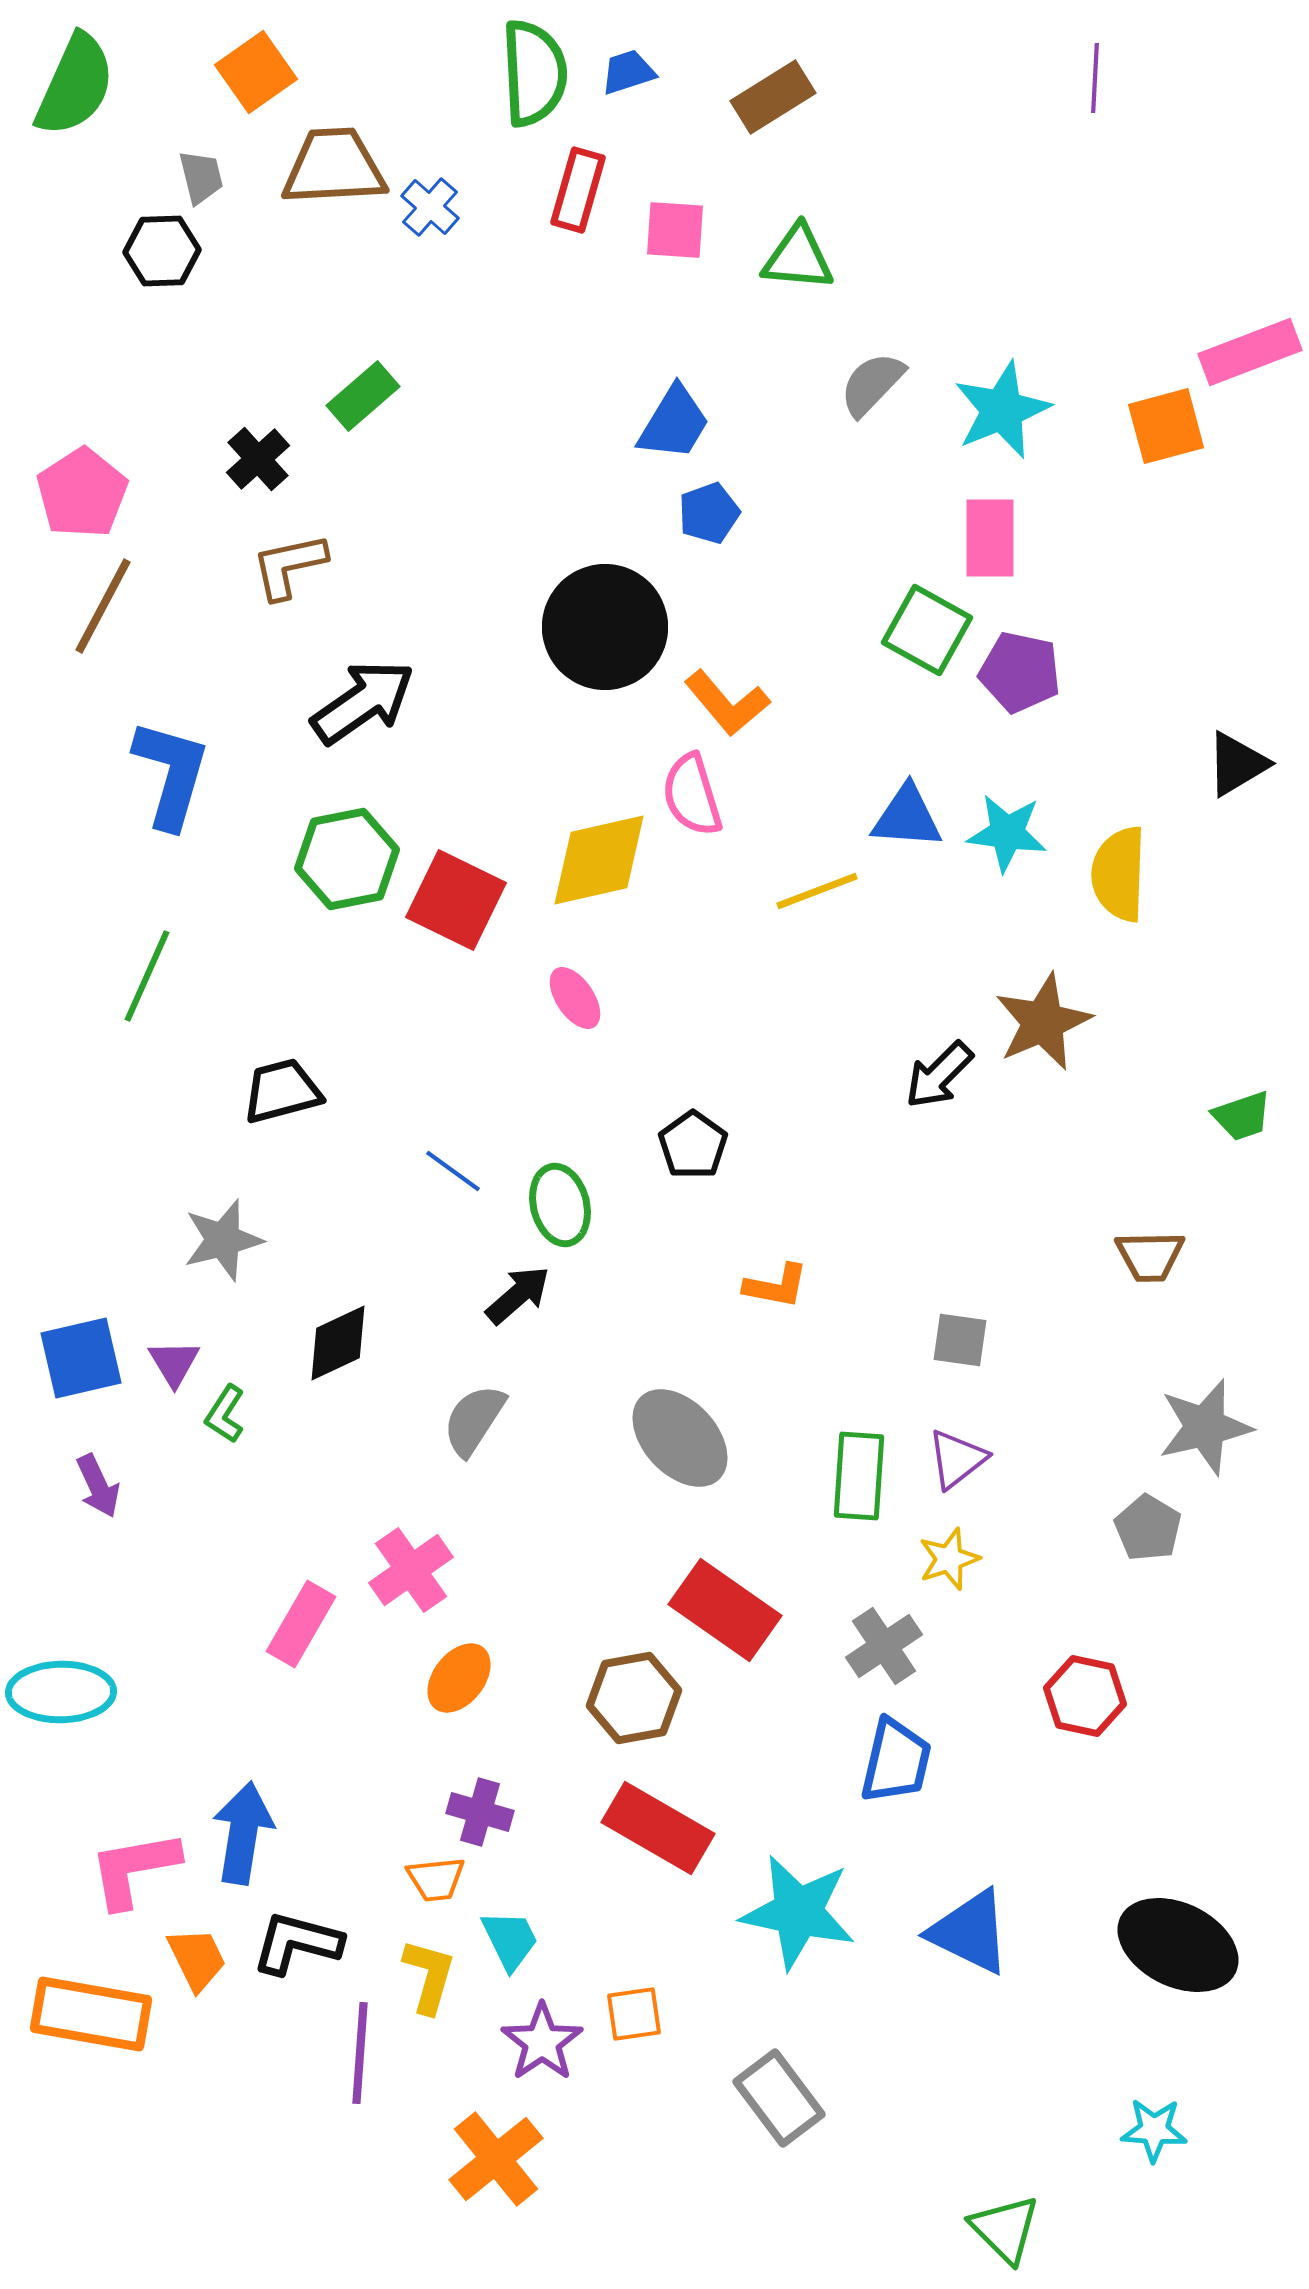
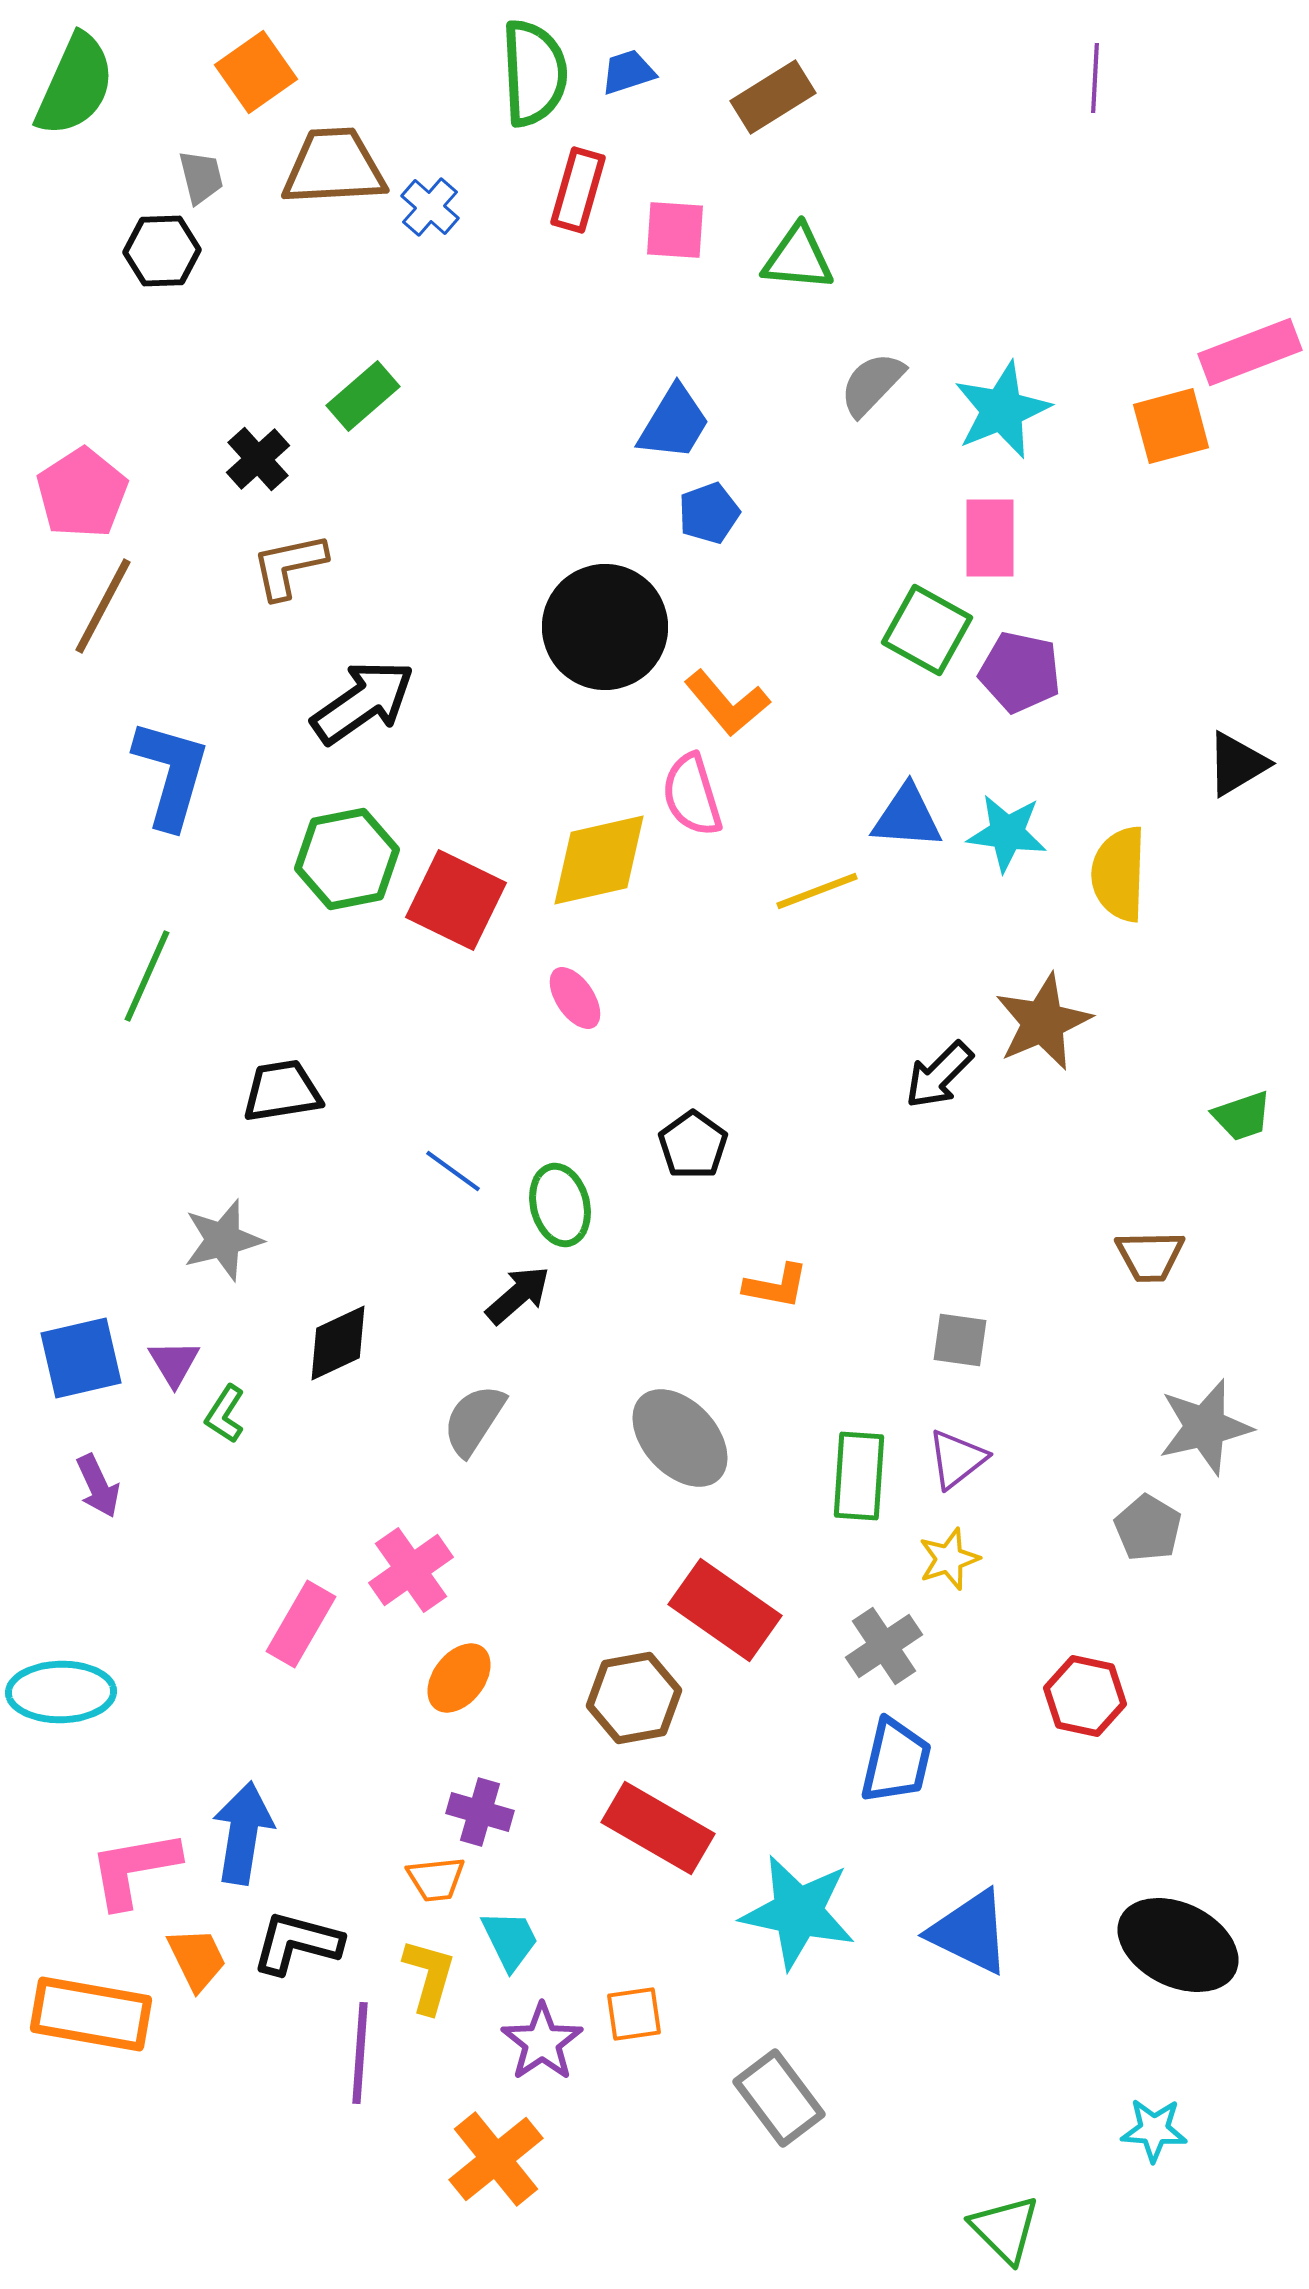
orange square at (1166, 426): moved 5 px right
black trapezoid at (282, 1091): rotated 6 degrees clockwise
